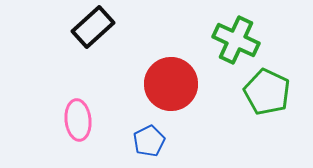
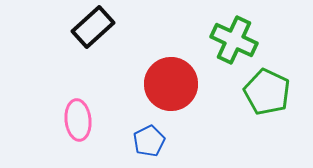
green cross: moved 2 px left
